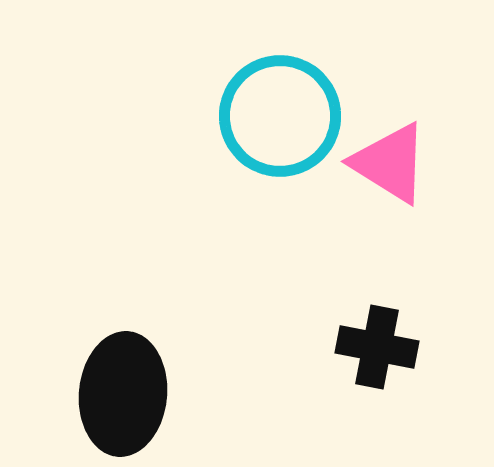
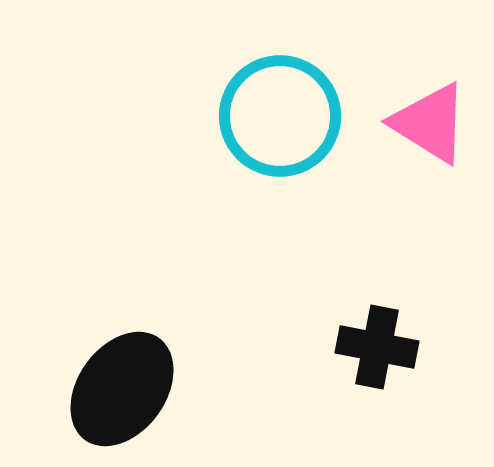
pink triangle: moved 40 px right, 40 px up
black ellipse: moved 1 px left, 5 px up; rotated 31 degrees clockwise
